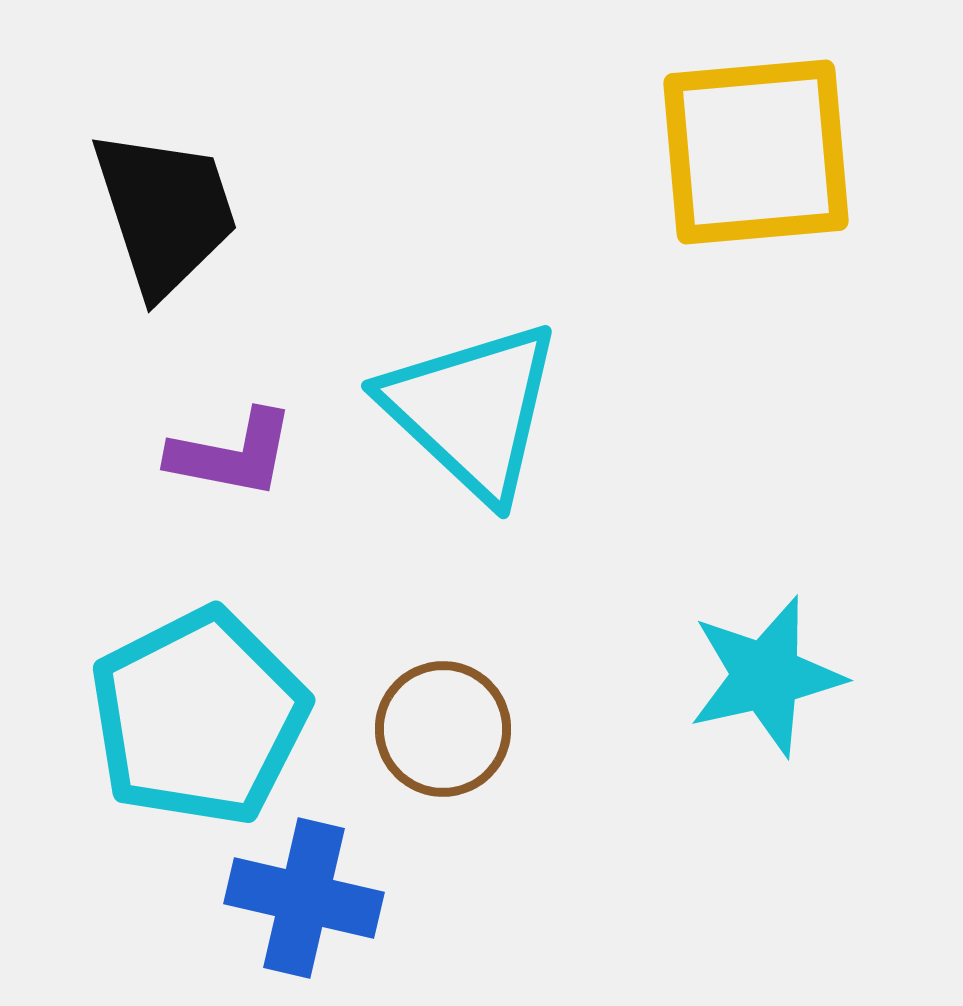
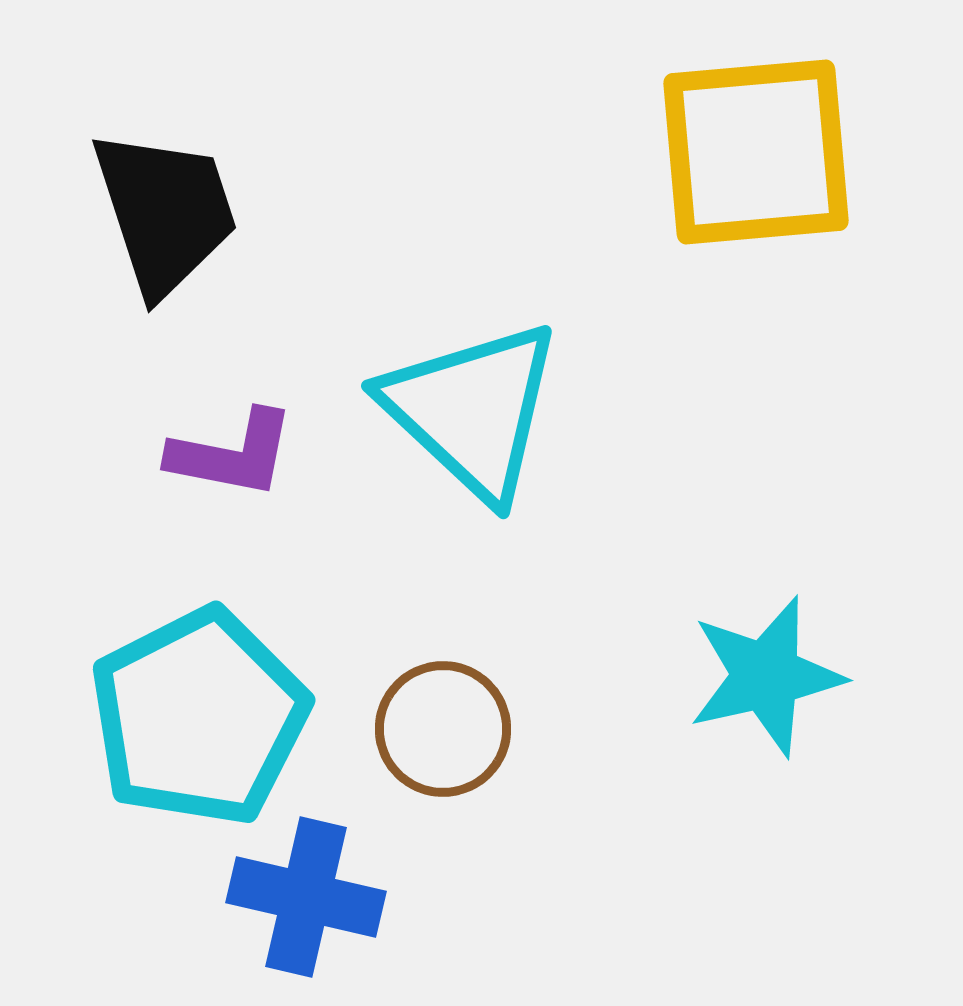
blue cross: moved 2 px right, 1 px up
